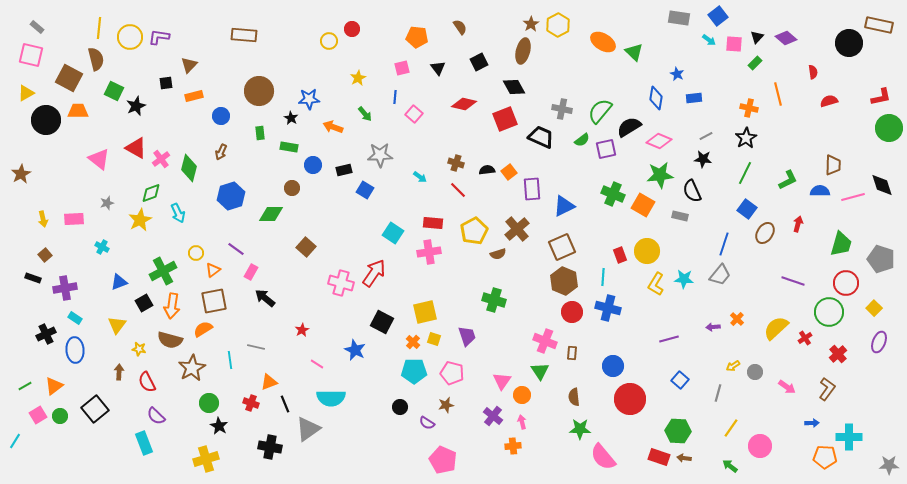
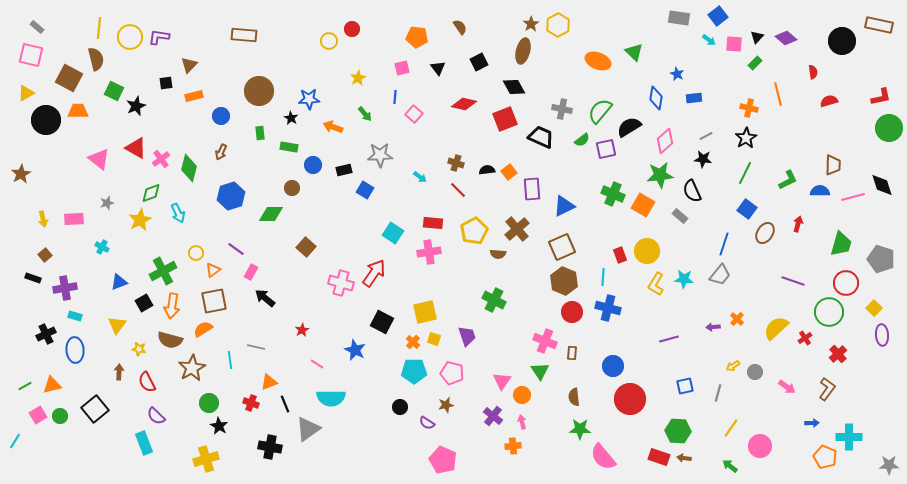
orange ellipse at (603, 42): moved 5 px left, 19 px down; rotated 10 degrees counterclockwise
black circle at (849, 43): moved 7 px left, 2 px up
pink diamond at (659, 141): moved 6 px right; rotated 65 degrees counterclockwise
gray rectangle at (680, 216): rotated 28 degrees clockwise
brown semicircle at (498, 254): rotated 21 degrees clockwise
green cross at (494, 300): rotated 10 degrees clockwise
cyan rectangle at (75, 318): moved 2 px up; rotated 16 degrees counterclockwise
purple ellipse at (879, 342): moved 3 px right, 7 px up; rotated 25 degrees counterclockwise
blue square at (680, 380): moved 5 px right, 6 px down; rotated 36 degrees clockwise
orange triangle at (54, 386): moved 2 px left, 1 px up; rotated 24 degrees clockwise
orange pentagon at (825, 457): rotated 20 degrees clockwise
